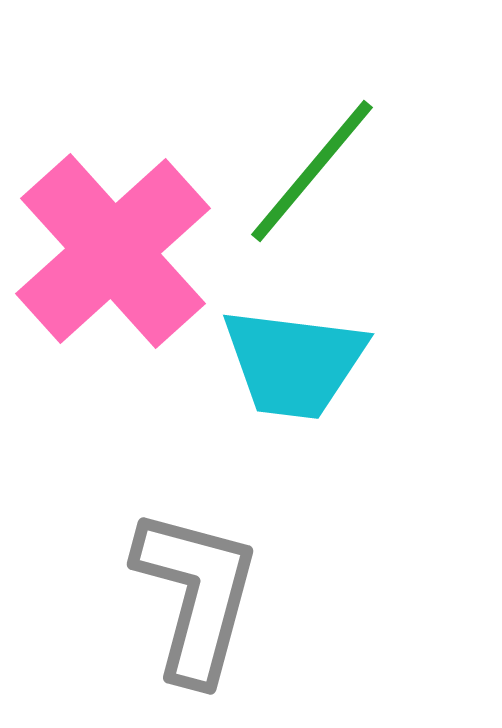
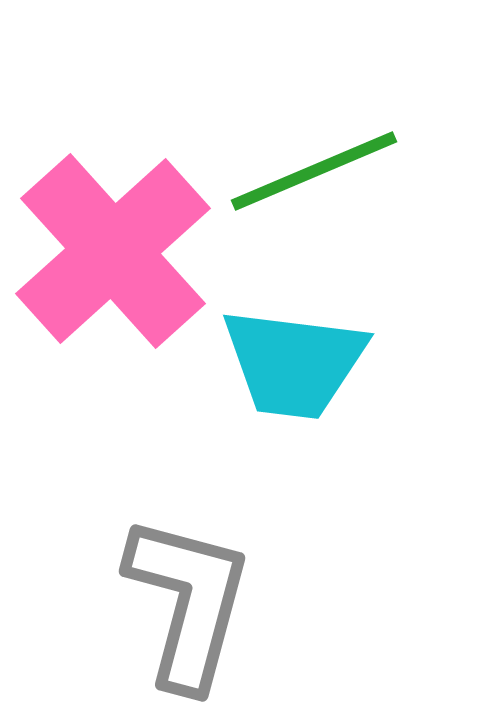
green line: moved 2 px right; rotated 27 degrees clockwise
gray L-shape: moved 8 px left, 7 px down
